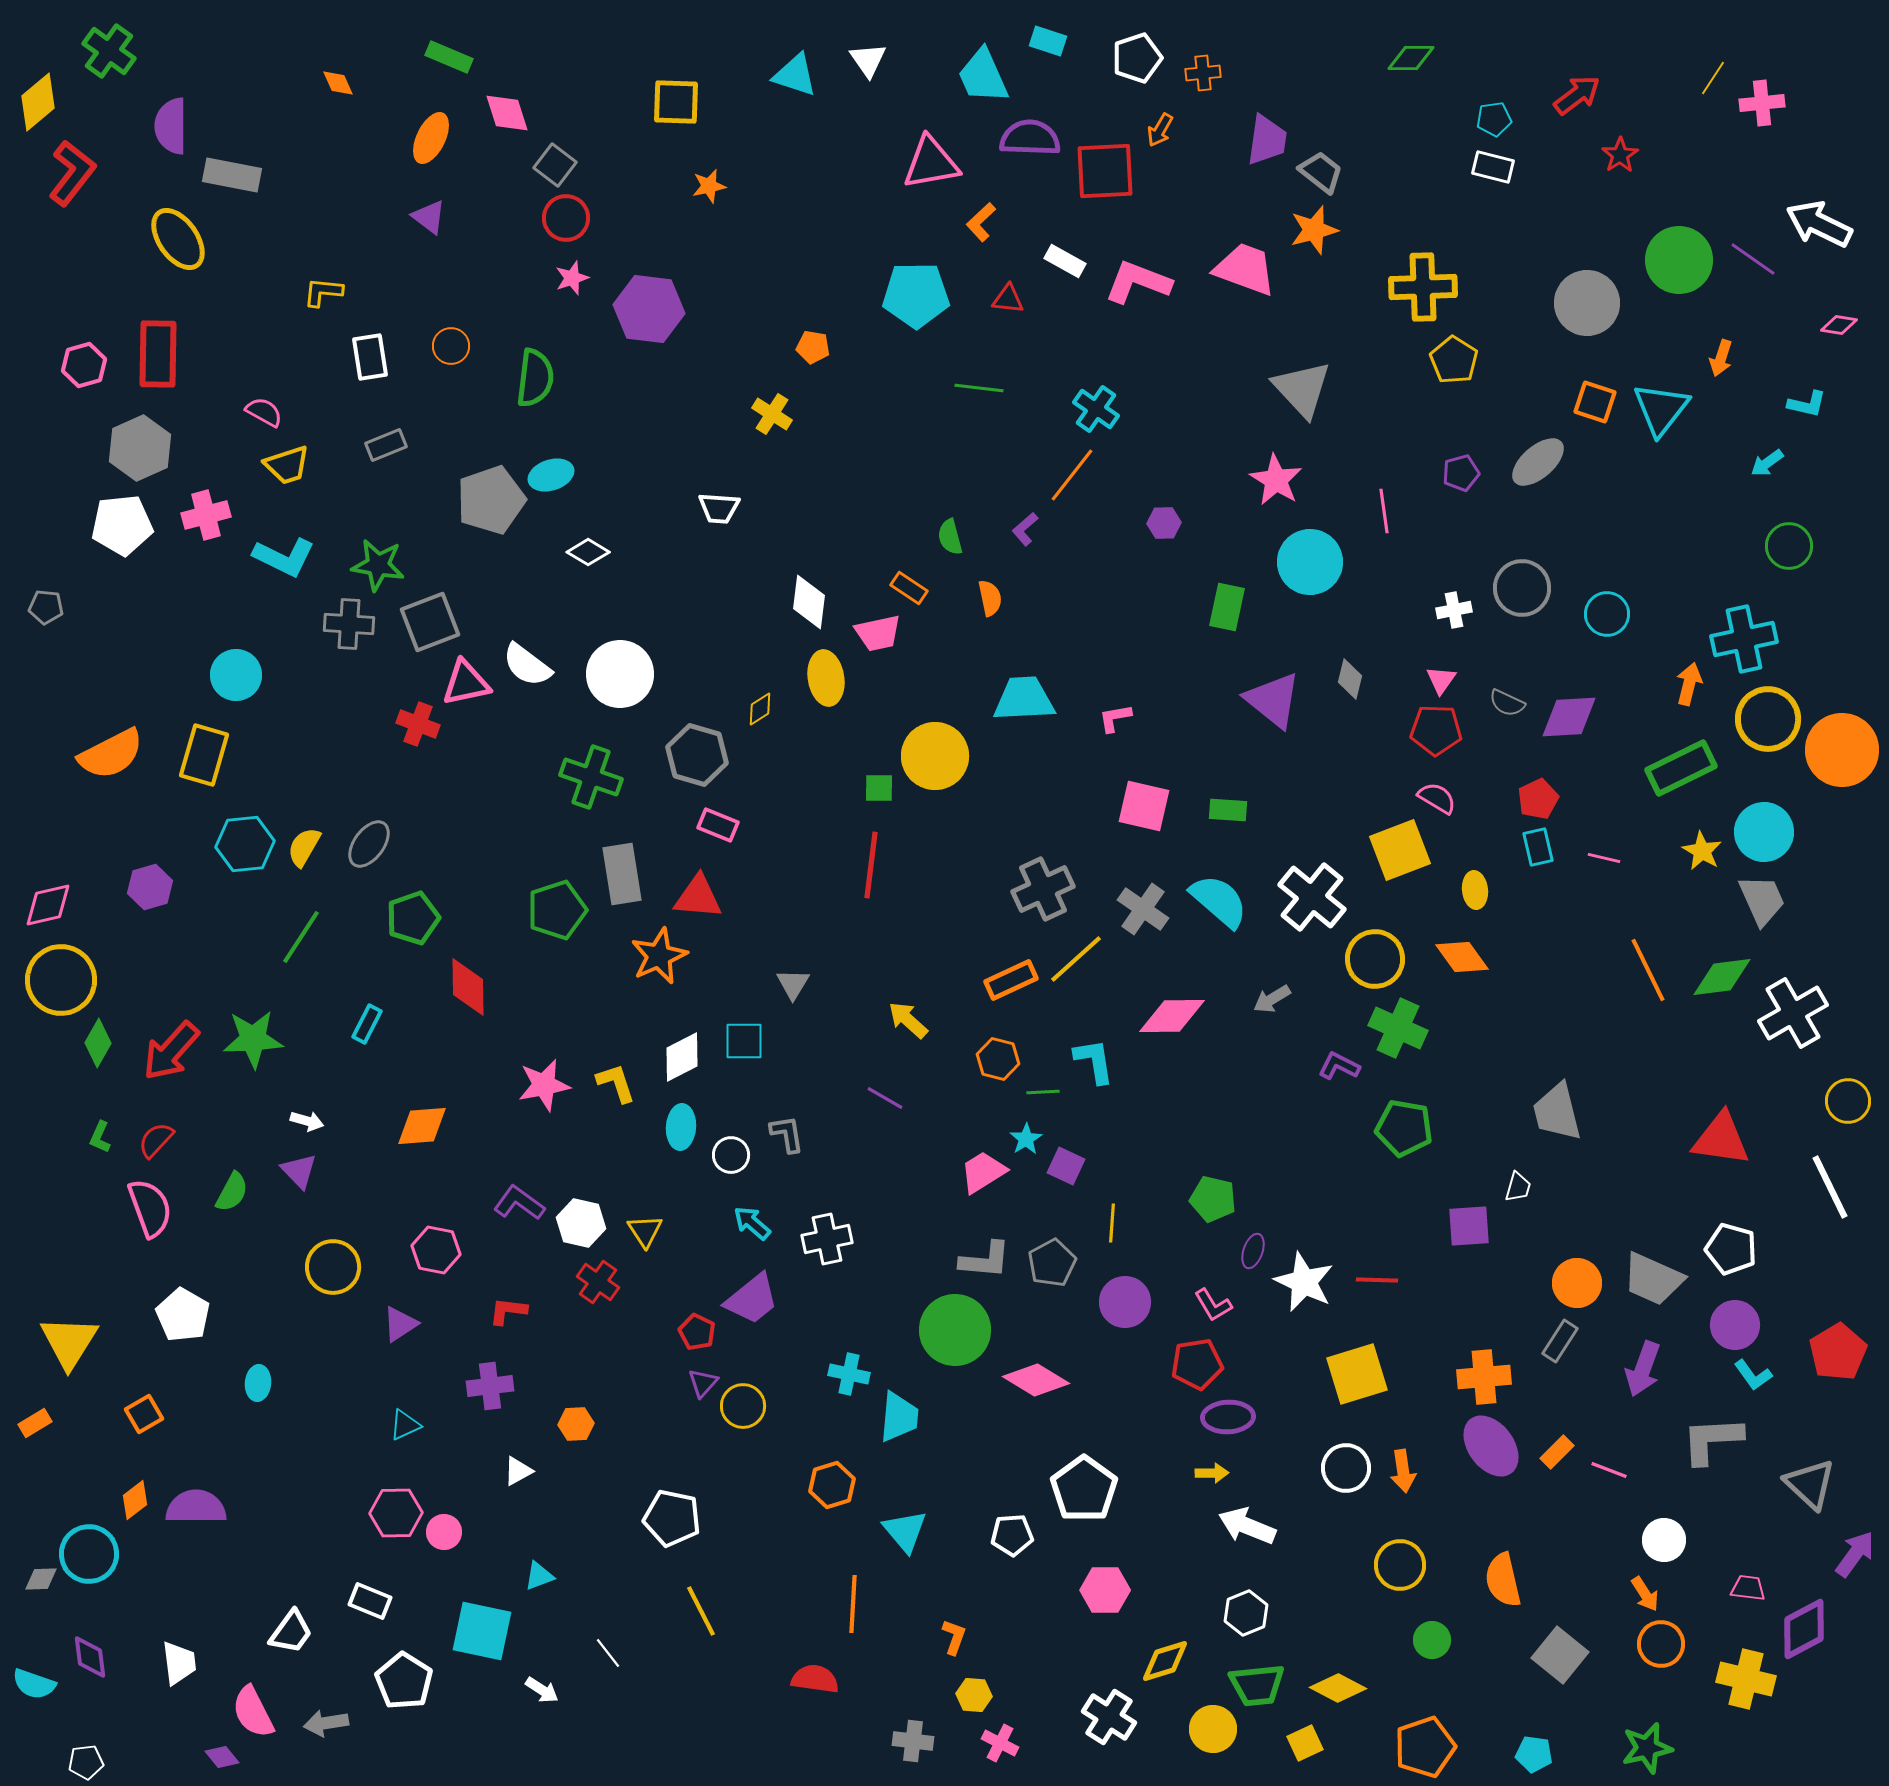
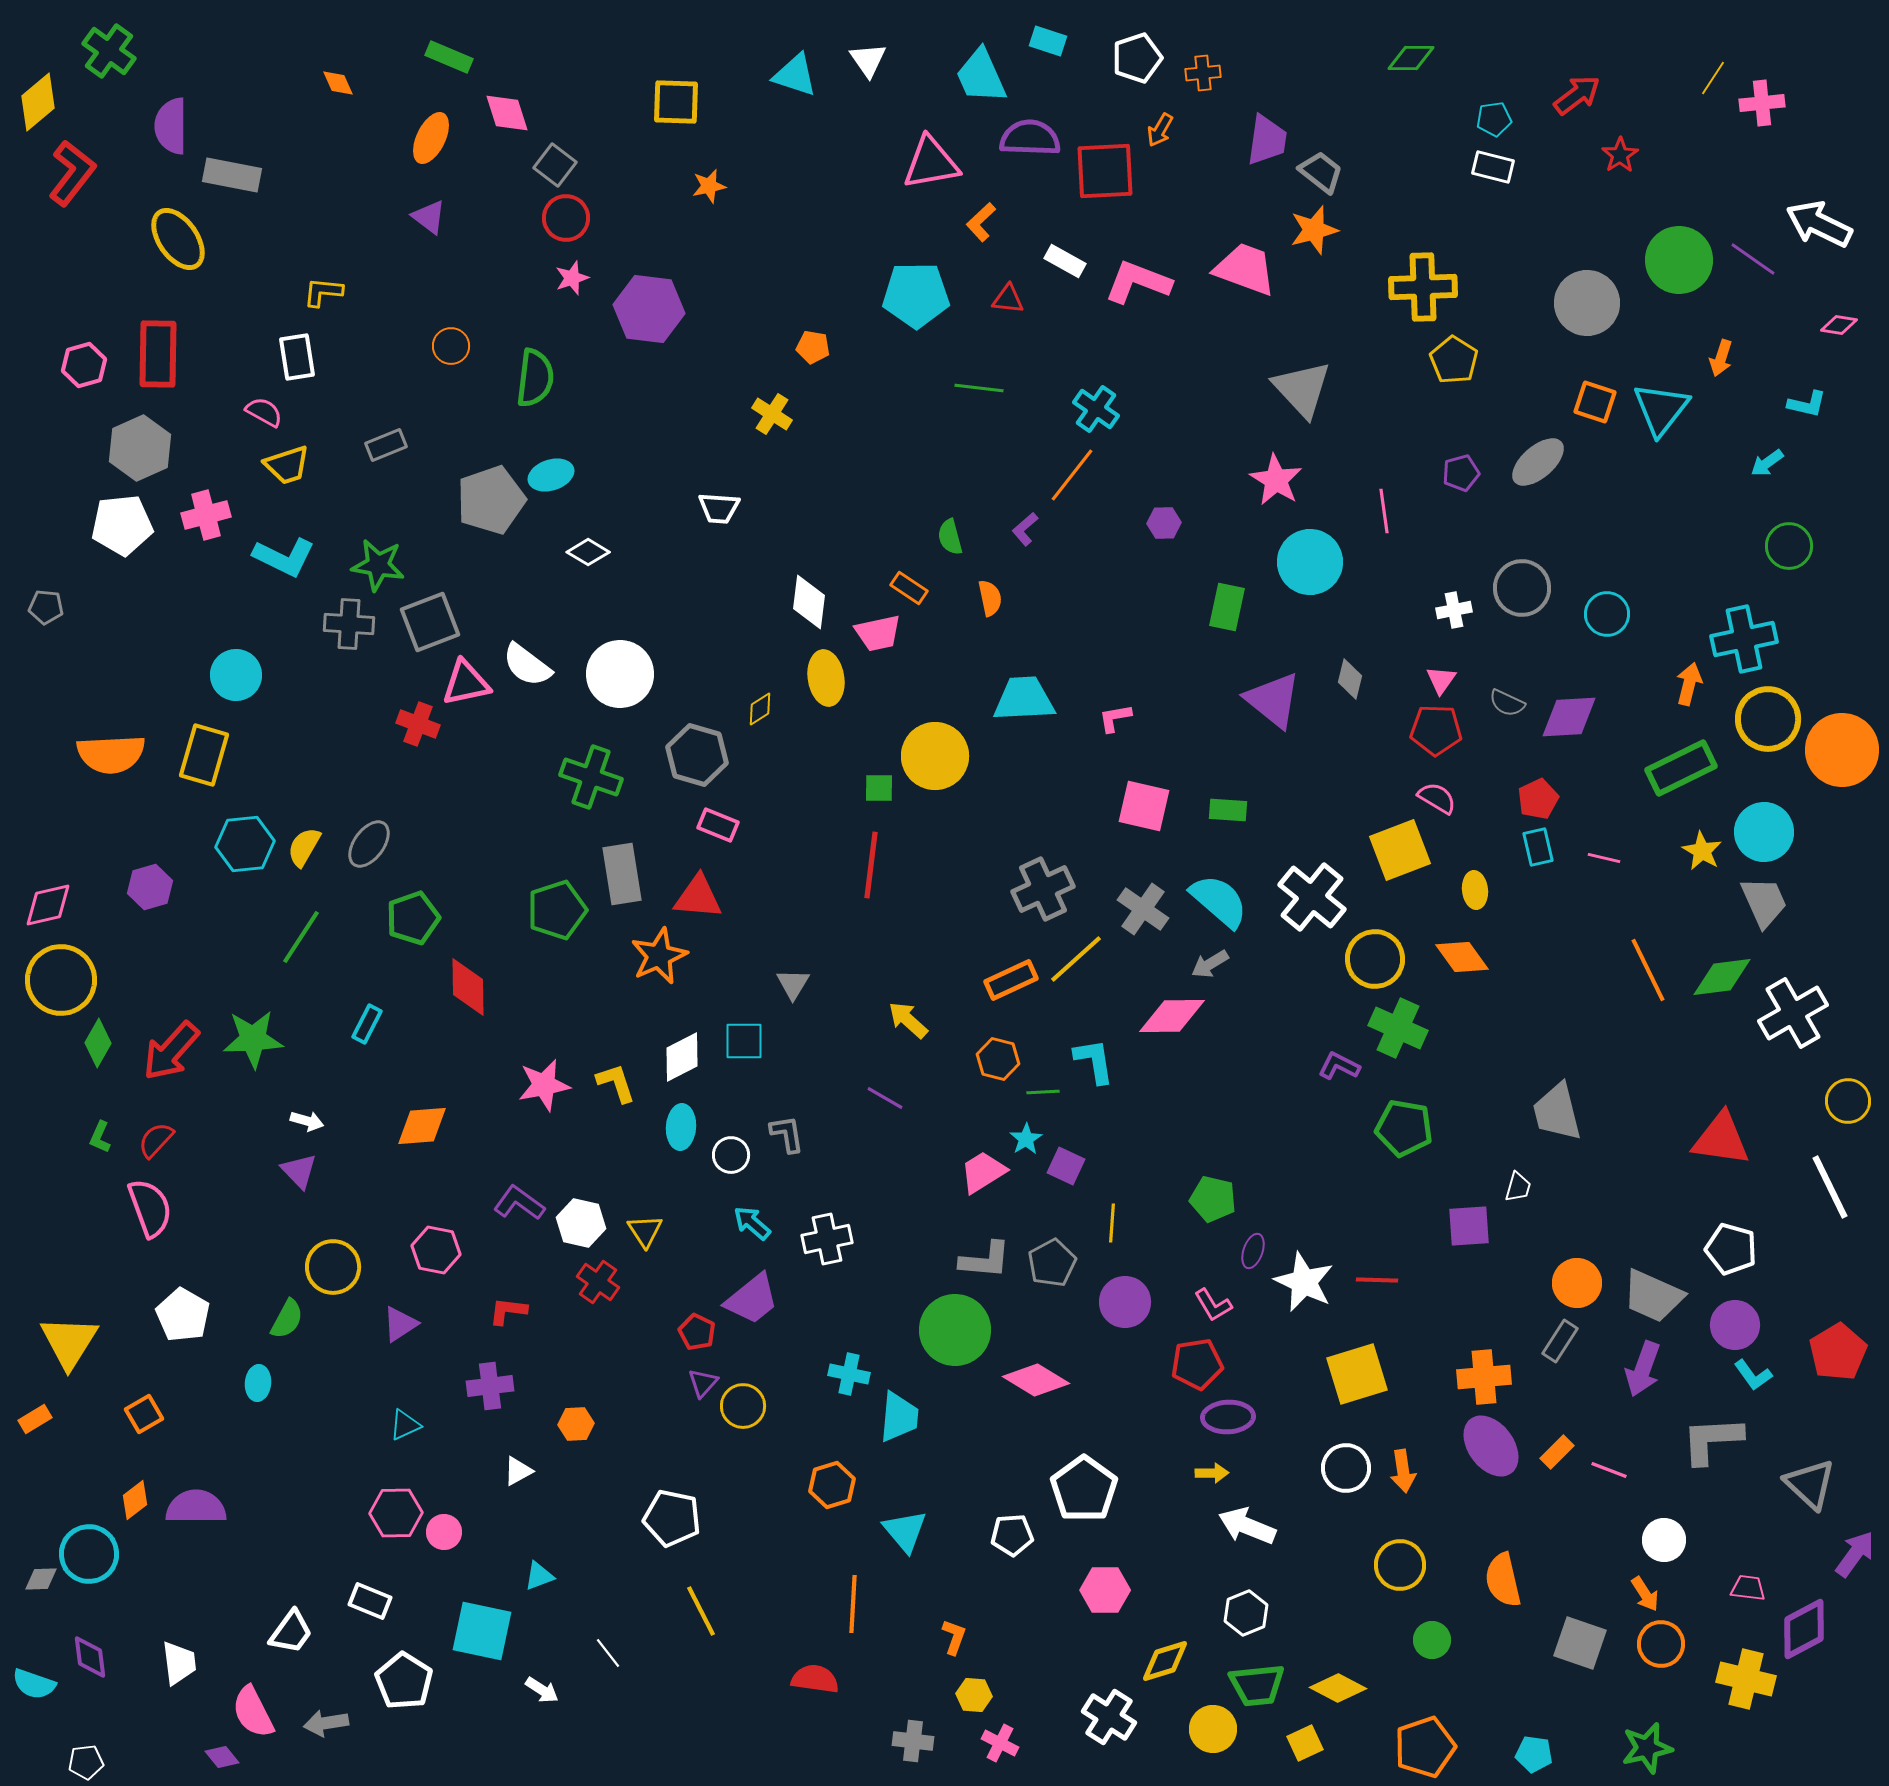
cyan trapezoid at (983, 76): moved 2 px left
white rectangle at (370, 357): moved 73 px left
orange semicircle at (111, 754): rotated 24 degrees clockwise
gray trapezoid at (1762, 900): moved 2 px right, 2 px down
gray arrow at (1272, 999): moved 62 px left, 35 px up
green semicircle at (232, 1192): moved 55 px right, 127 px down
gray trapezoid at (1653, 1279): moved 17 px down
orange rectangle at (35, 1423): moved 4 px up
gray square at (1560, 1655): moved 20 px right, 12 px up; rotated 20 degrees counterclockwise
